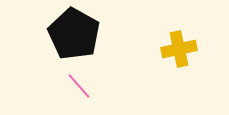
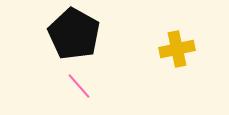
yellow cross: moved 2 px left
